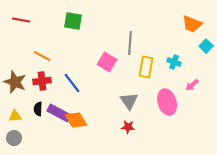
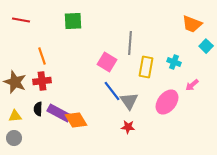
green square: rotated 12 degrees counterclockwise
orange line: rotated 42 degrees clockwise
blue line: moved 40 px right, 8 px down
pink ellipse: rotated 55 degrees clockwise
